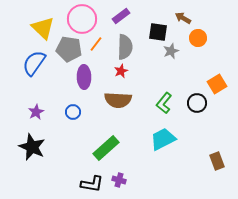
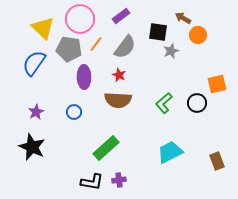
pink circle: moved 2 px left
orange circle: moved 3 px up
gray semicircle: rotated 35 degrees clockwise
red star: moved 2 px left, 4 px down; rotated 24 degrees counterclockwise
orange square: rotated 18 degrees clockwise
green L-shape: rotated 10 degrees clockwise
blue circle: moved 1 px right
cyan trapezoid: moved 7 px right, 13 px down
purple cross: rotated 24 degrees counterclockwise
black L-shape: moved 2 px up
